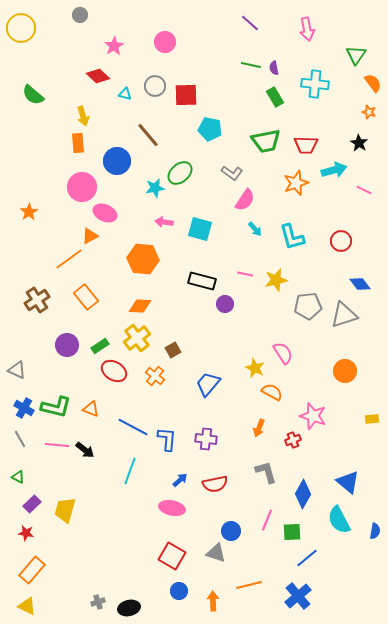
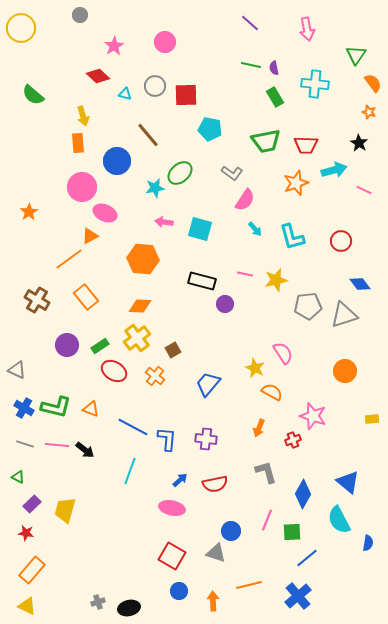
brown cross at (37, 300): rotated 25 degrees counterclockwise
gray line at (20, 439): moved 5 px right, 5 px down; rotated 42 degrees counterclockwise
blue semicircle at (375, 531): moved 7 px left, 12 px down
